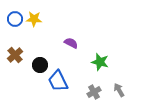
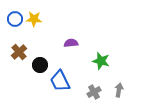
purple semicircle: rotated 32 degrees counterclockwise
brown cross: moved 4 px right, 3 px up
green star: moved 1 px right, 1 px up
blue trapezoid: moved 2 px right
gray arrow: rotated 40 degrees clockwise
